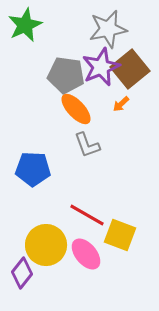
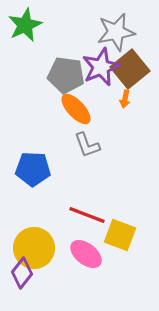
gray star: moved 8 px right, 3 px down
orange arrow: moved 4 px right, 5 px up; rotated 36 degrees counterclockwise
red line: rotated 9 degrees counterclockwise
yellow circle: moved 12 px left, 3 px down
pink ellipse: rotated 12 degrees counterclockwise
